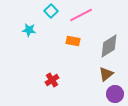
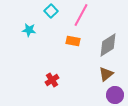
pink line: rotated 35 degrees counterclockwise
gray diamond: moved 1 px left, 1 px up
purple circle: moved 1 px down
